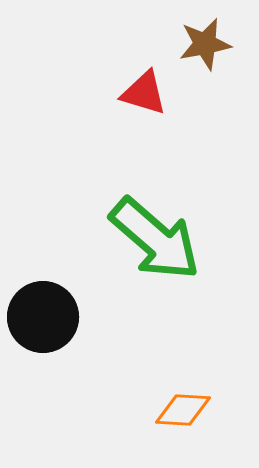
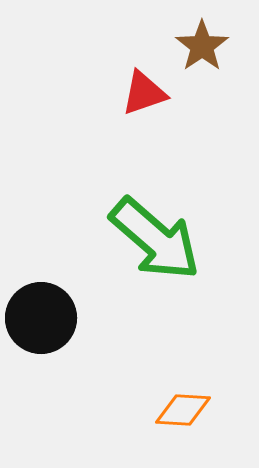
brown star: moved 3 px left, 2 px down; rotated 24 degrees counterclockwise
red triangle: rotated 36 degrees counterclockwise
black circle: moved 2 px left, 1 px down
